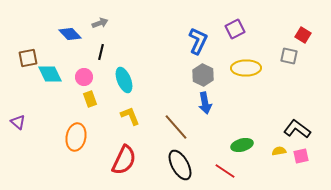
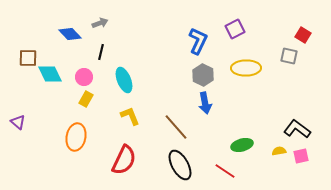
brown square: rotated 12 degrees clockwise
yellow rectangle: moved 4 px left; rotated 49 degrees clockwise
